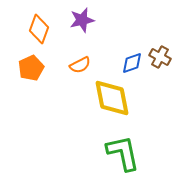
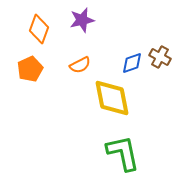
orange pentagon: moved 1 px left, 1 px down
